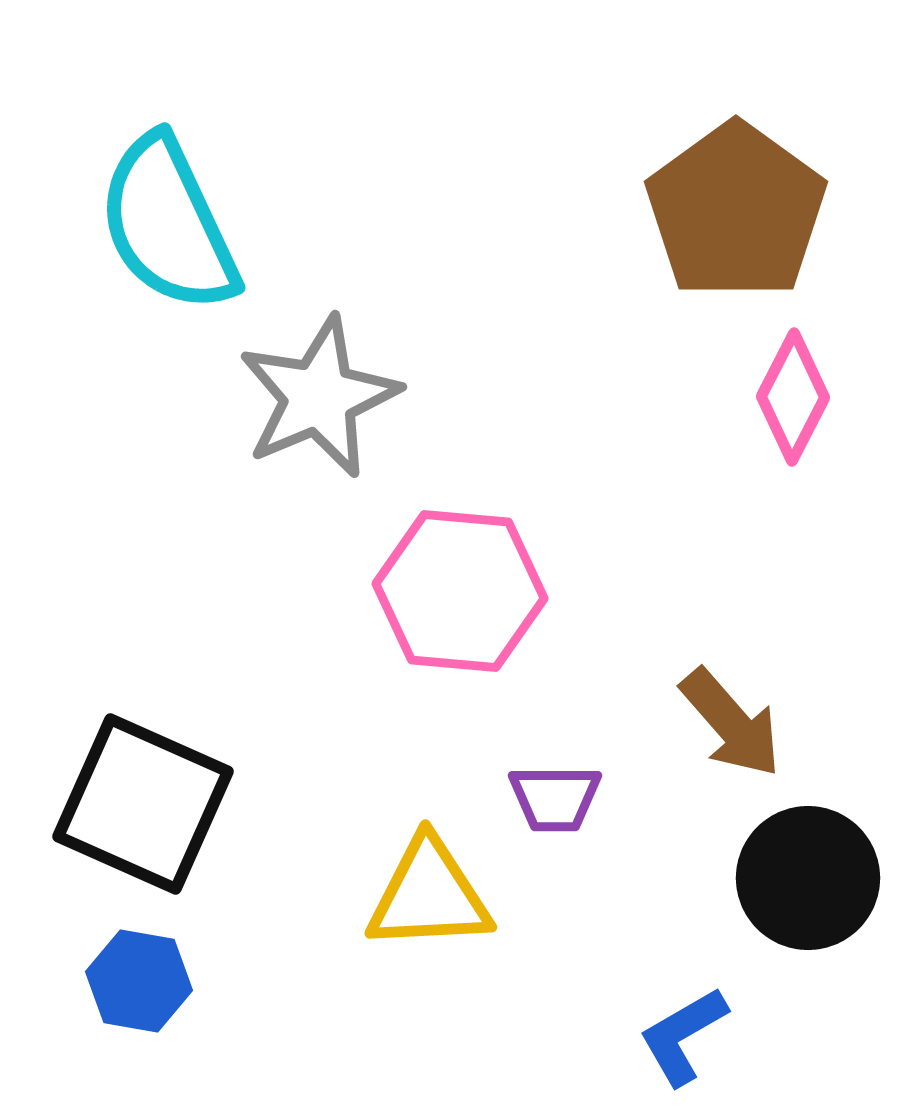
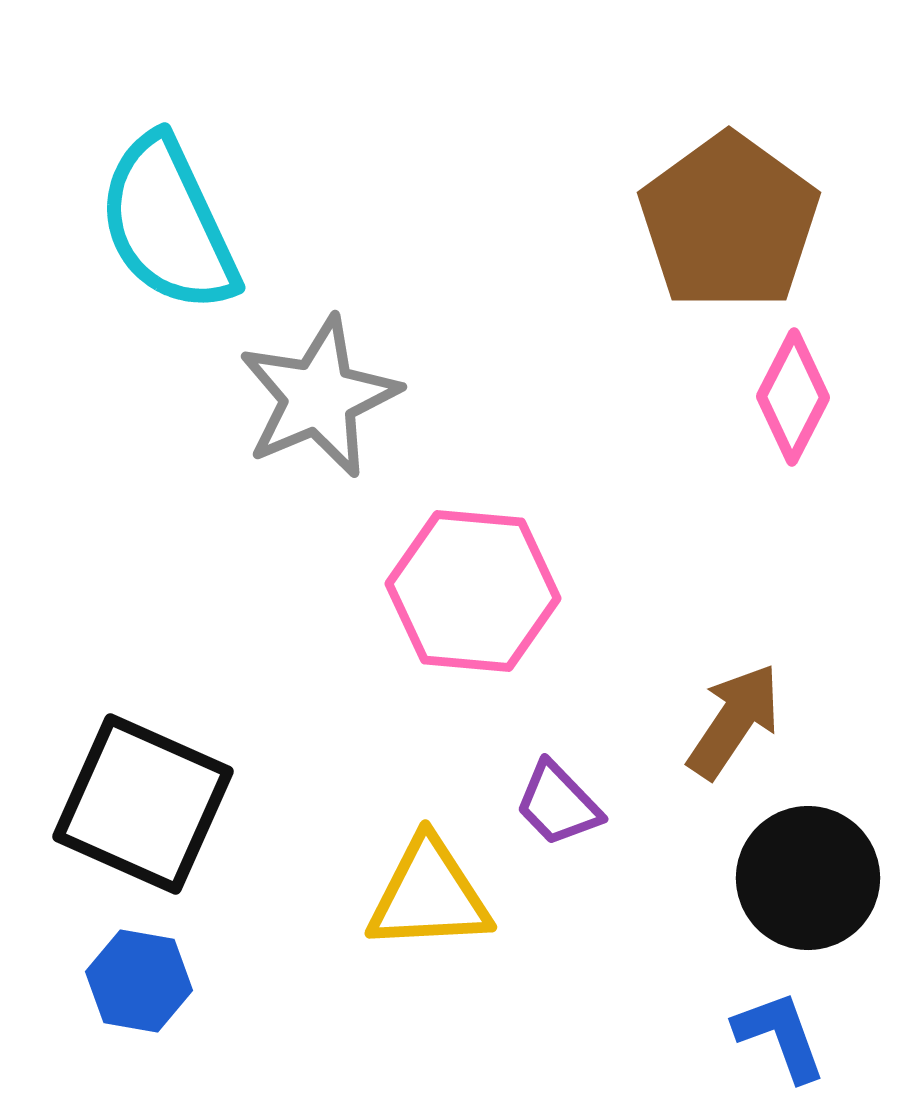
brown pentagon: moved 7 px left, 11 px down
pink hexagon: moved 13 px right
brown arrow: moved 3 px right, 2 px up; rotated 105 degrees counterclockwise
purple trapezoid: moved 3 px right, 6 px down; rotated 46 degrees clockwise
blue L-shape: moved 97 px right; rotated 100 degrees clockwise
